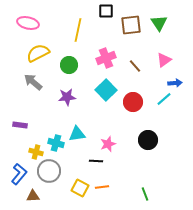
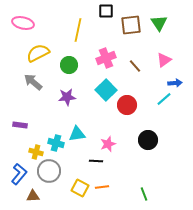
pink ellipse: moved 5 px left
red circle: moved 6 px left, 3 px down
green line: moved 1 px left
